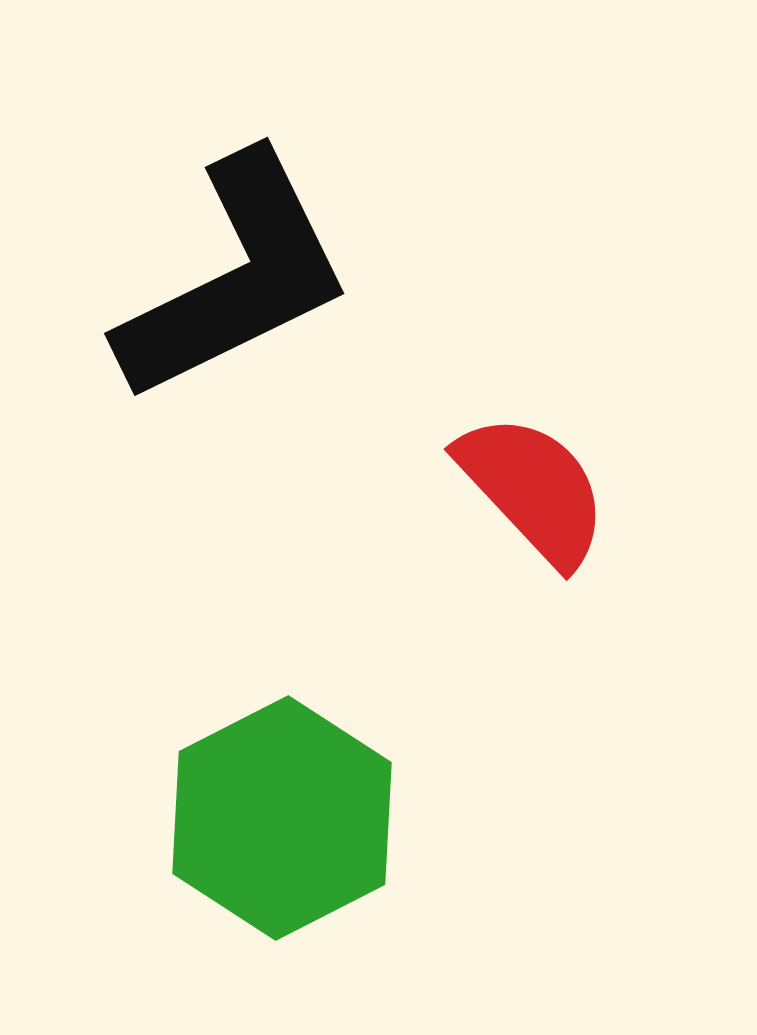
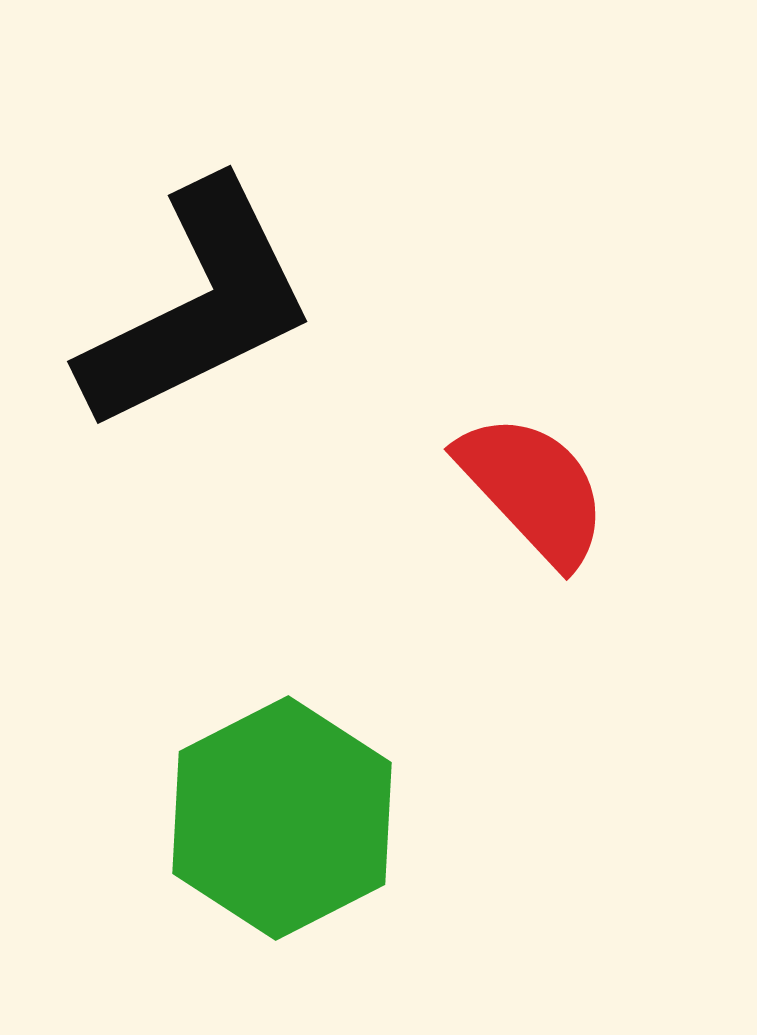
black L-shape: moved 37 px left, 28 px down
